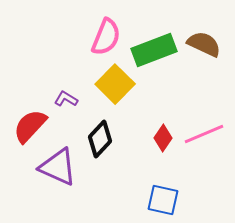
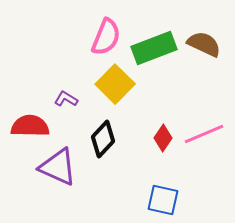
green rectangle: moved 2 px up
red semicircle: rotated 48 degrees clockwise
black diamond: moved 3 px right
